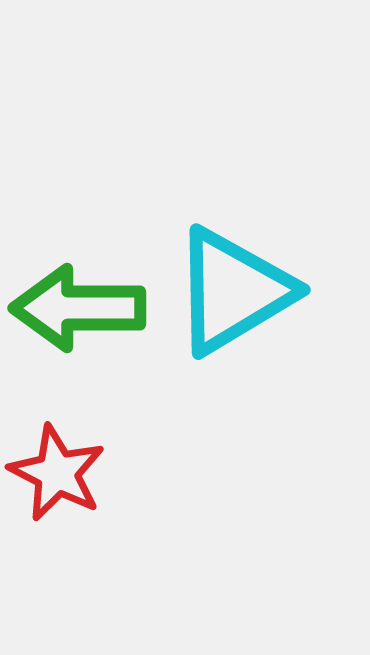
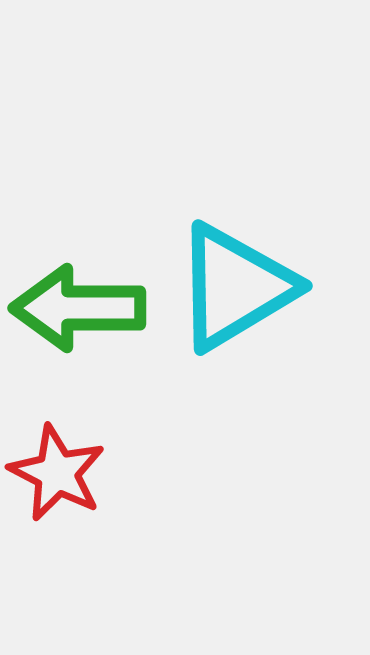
cyan triangle: moved 2 px right, 4 px up
